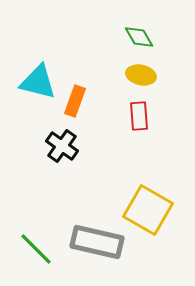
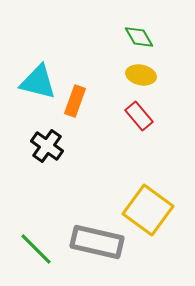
red rectangle: rotated 36 degrees counterclockwise
black cross: moved 15 px left
yellow square: rotated 6 degrees clockwise
